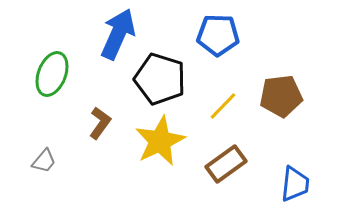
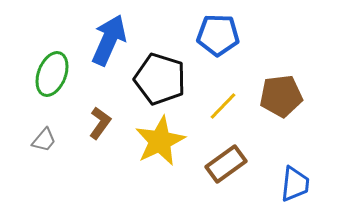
blue arrow: moved 9 px left, 6 px down
gray trapezoid: moved 21 px up
